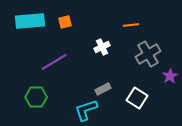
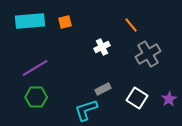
orange line: rotated 56 degrees clockwise
purple line: moved 19 px left, 6 px down
purple star: moved 1 px left, 23 px down
